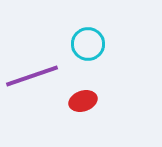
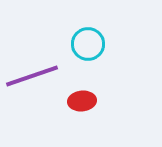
red ellipse: moved 1 px left; rotated 12 degrees clockwise
